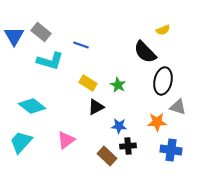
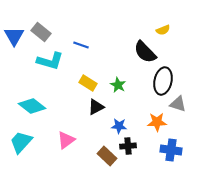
gray triangle: moved 3 px up
